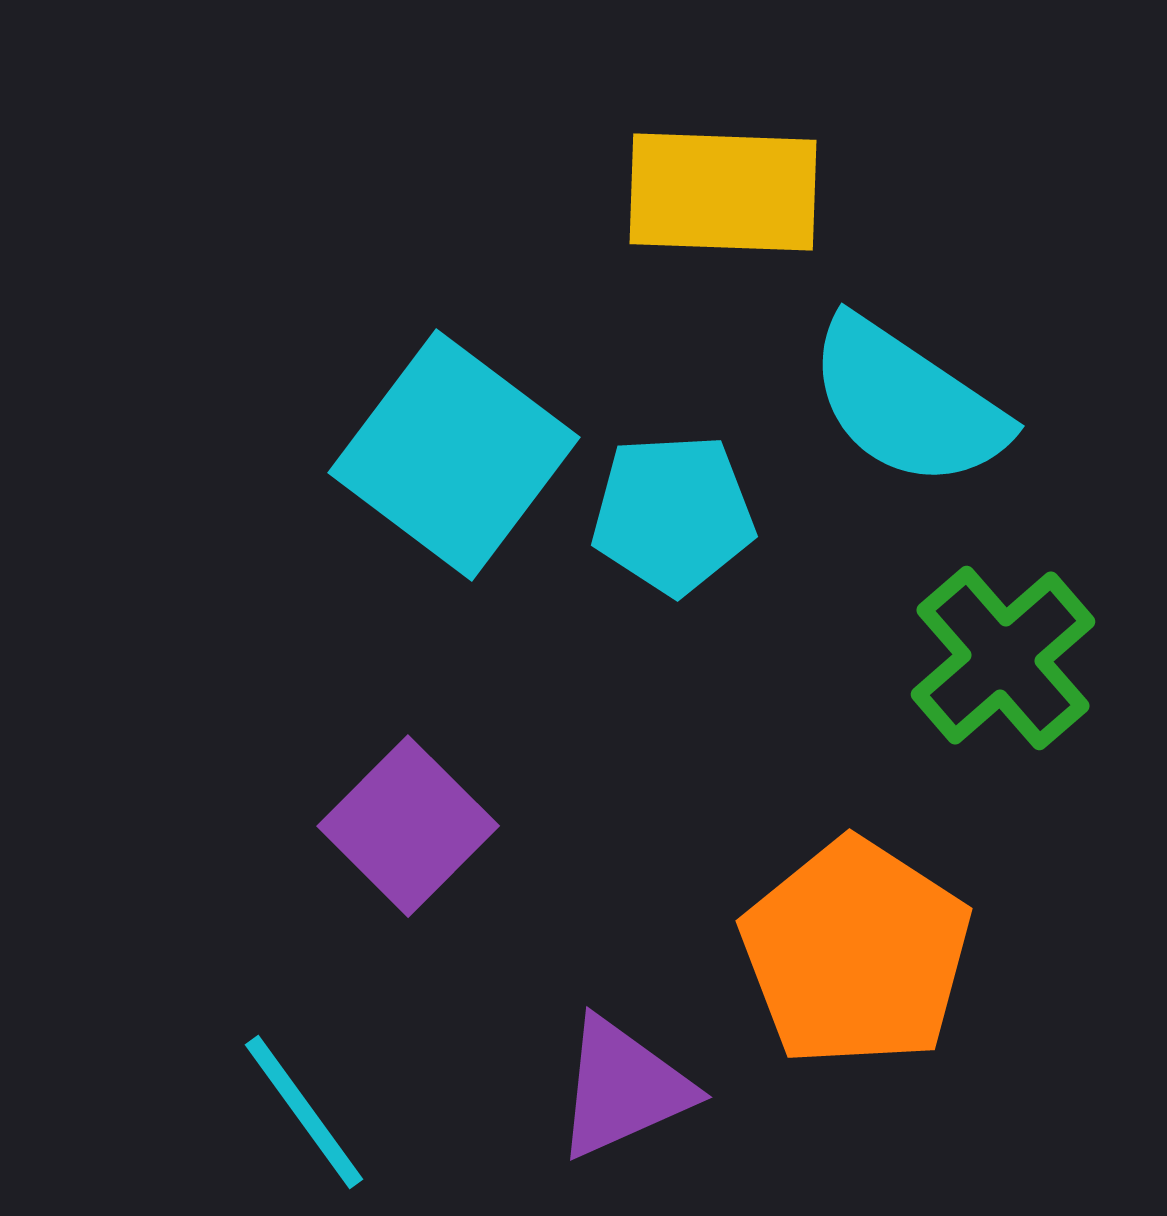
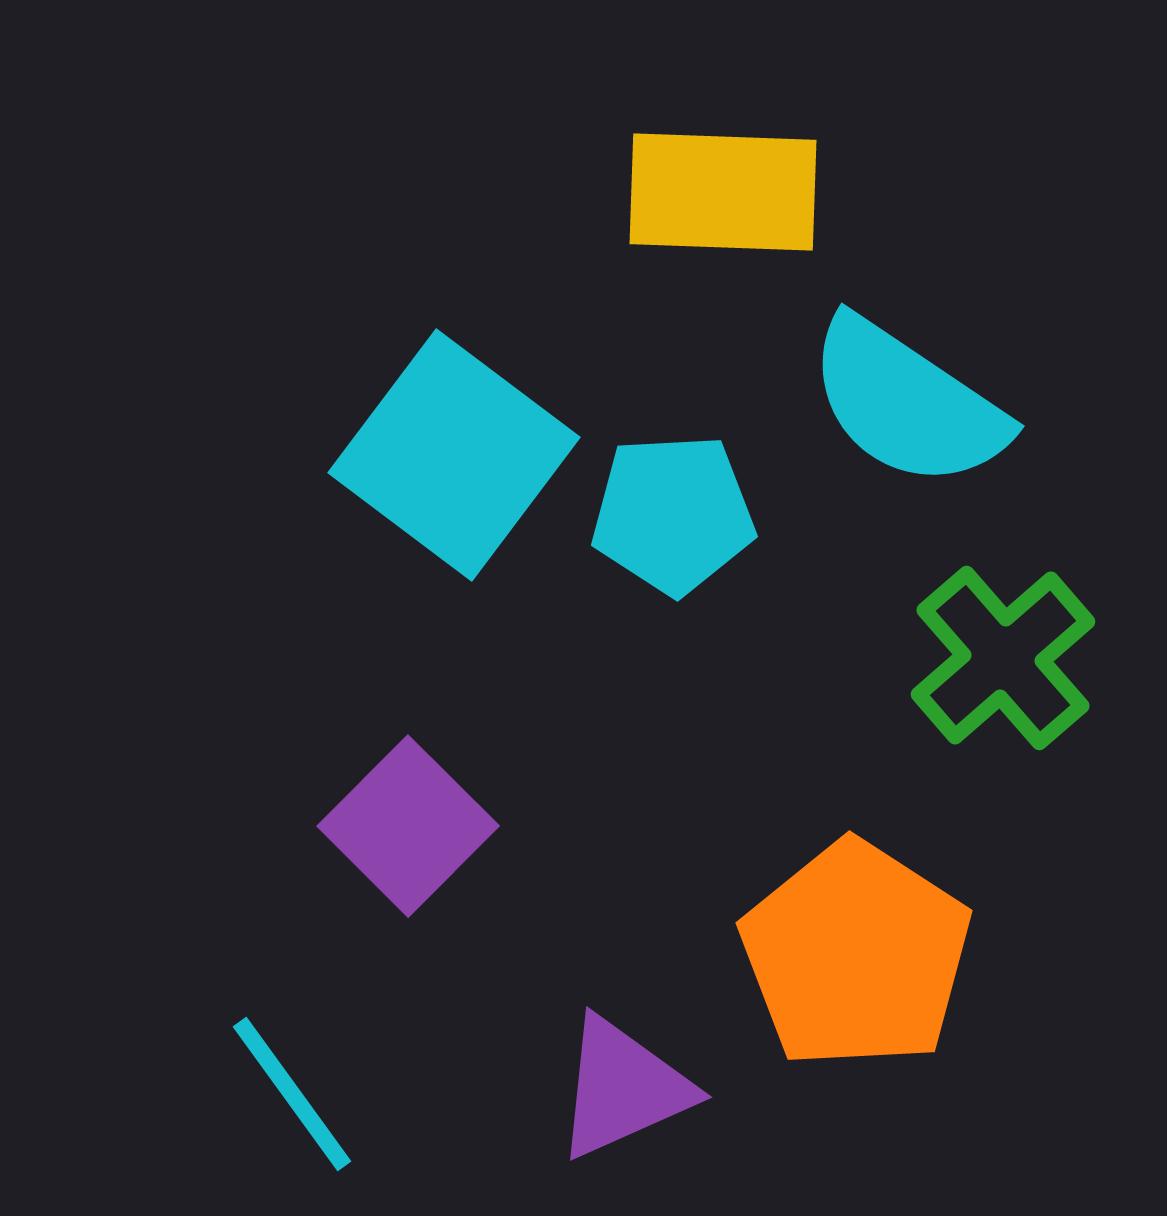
orange pentagon: moved 2 px down
cyan line: moved 12 px left, 18 px up
